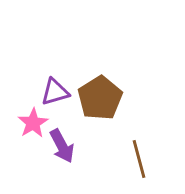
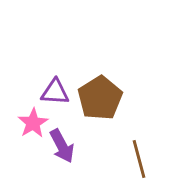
purple triangle: rotated 20 degrees clockwise
